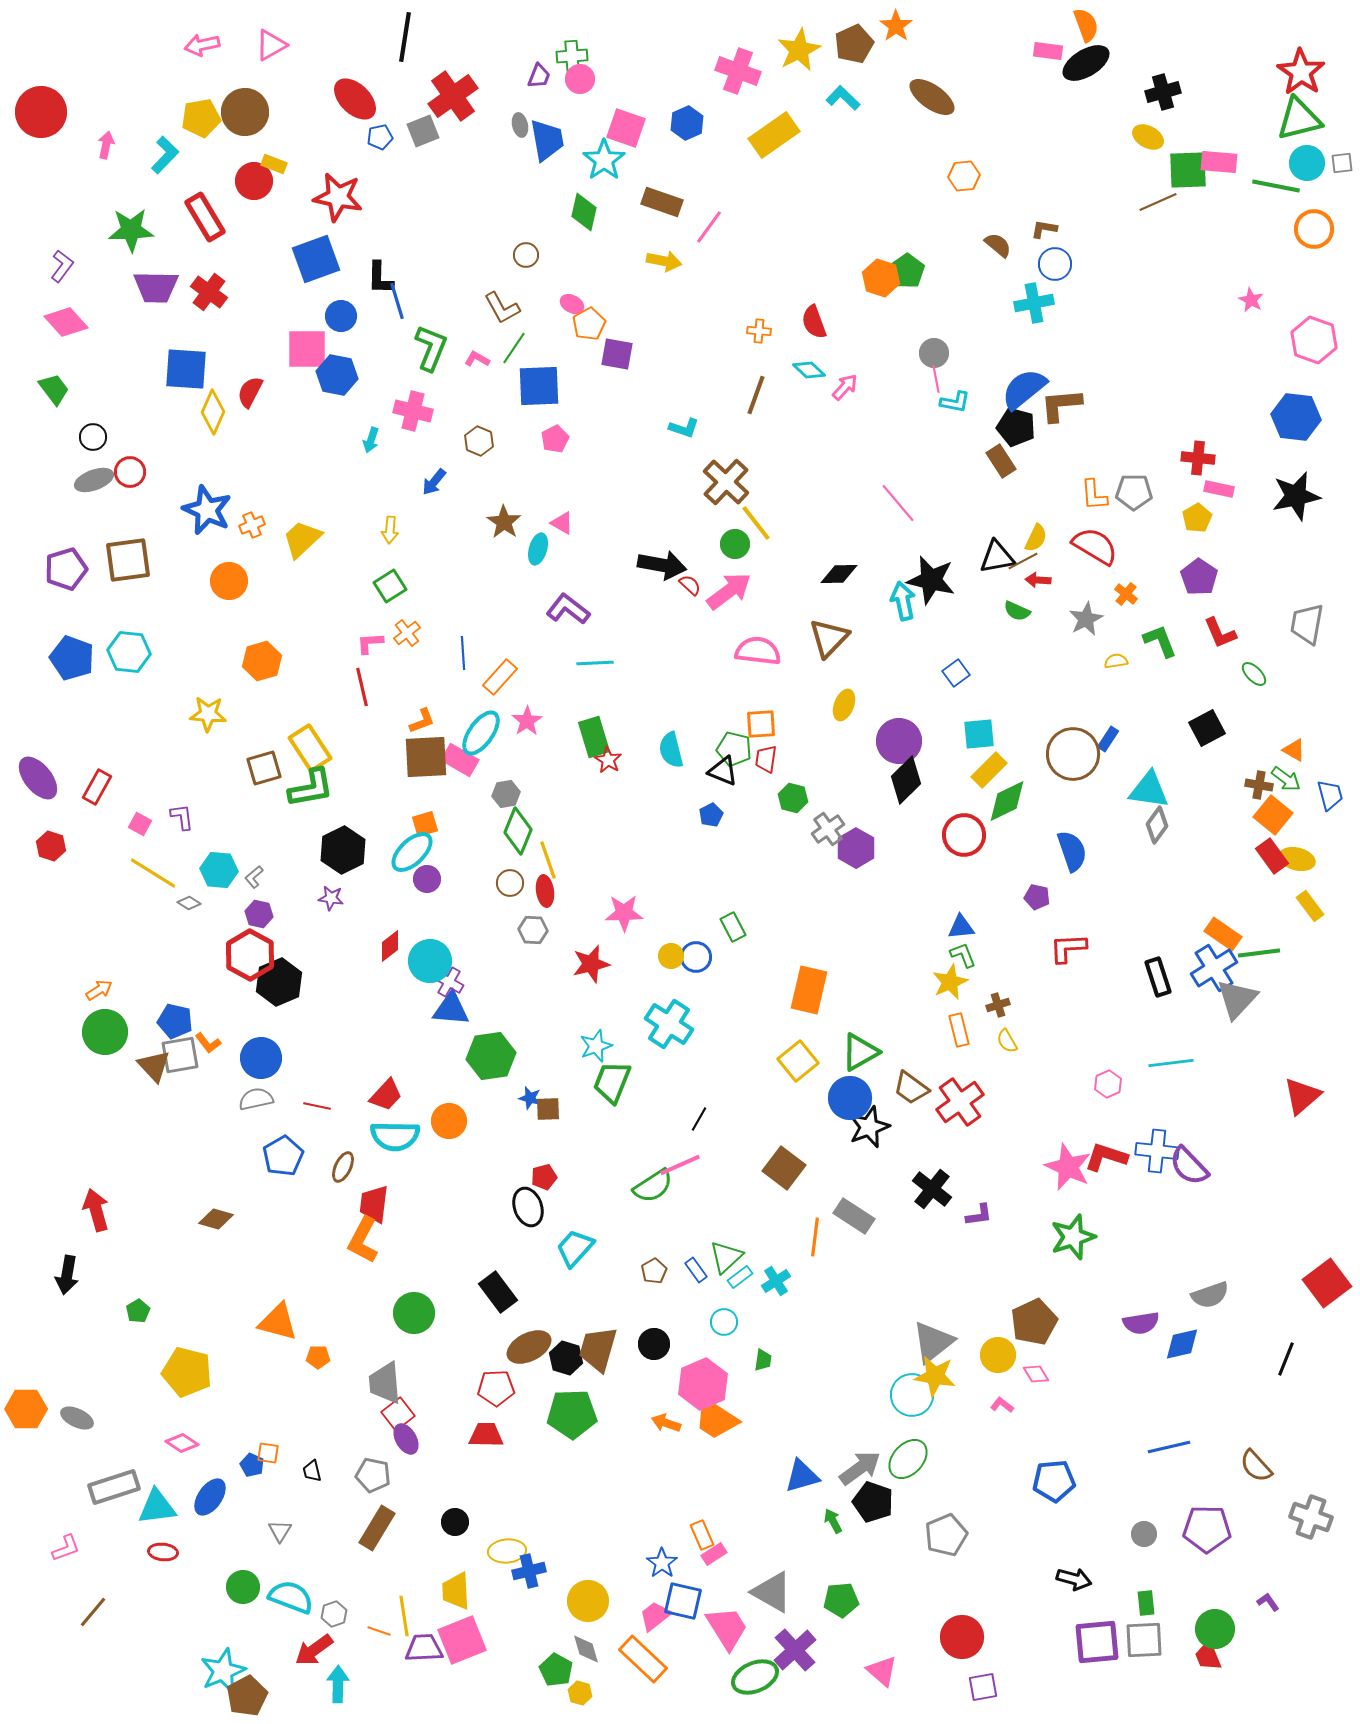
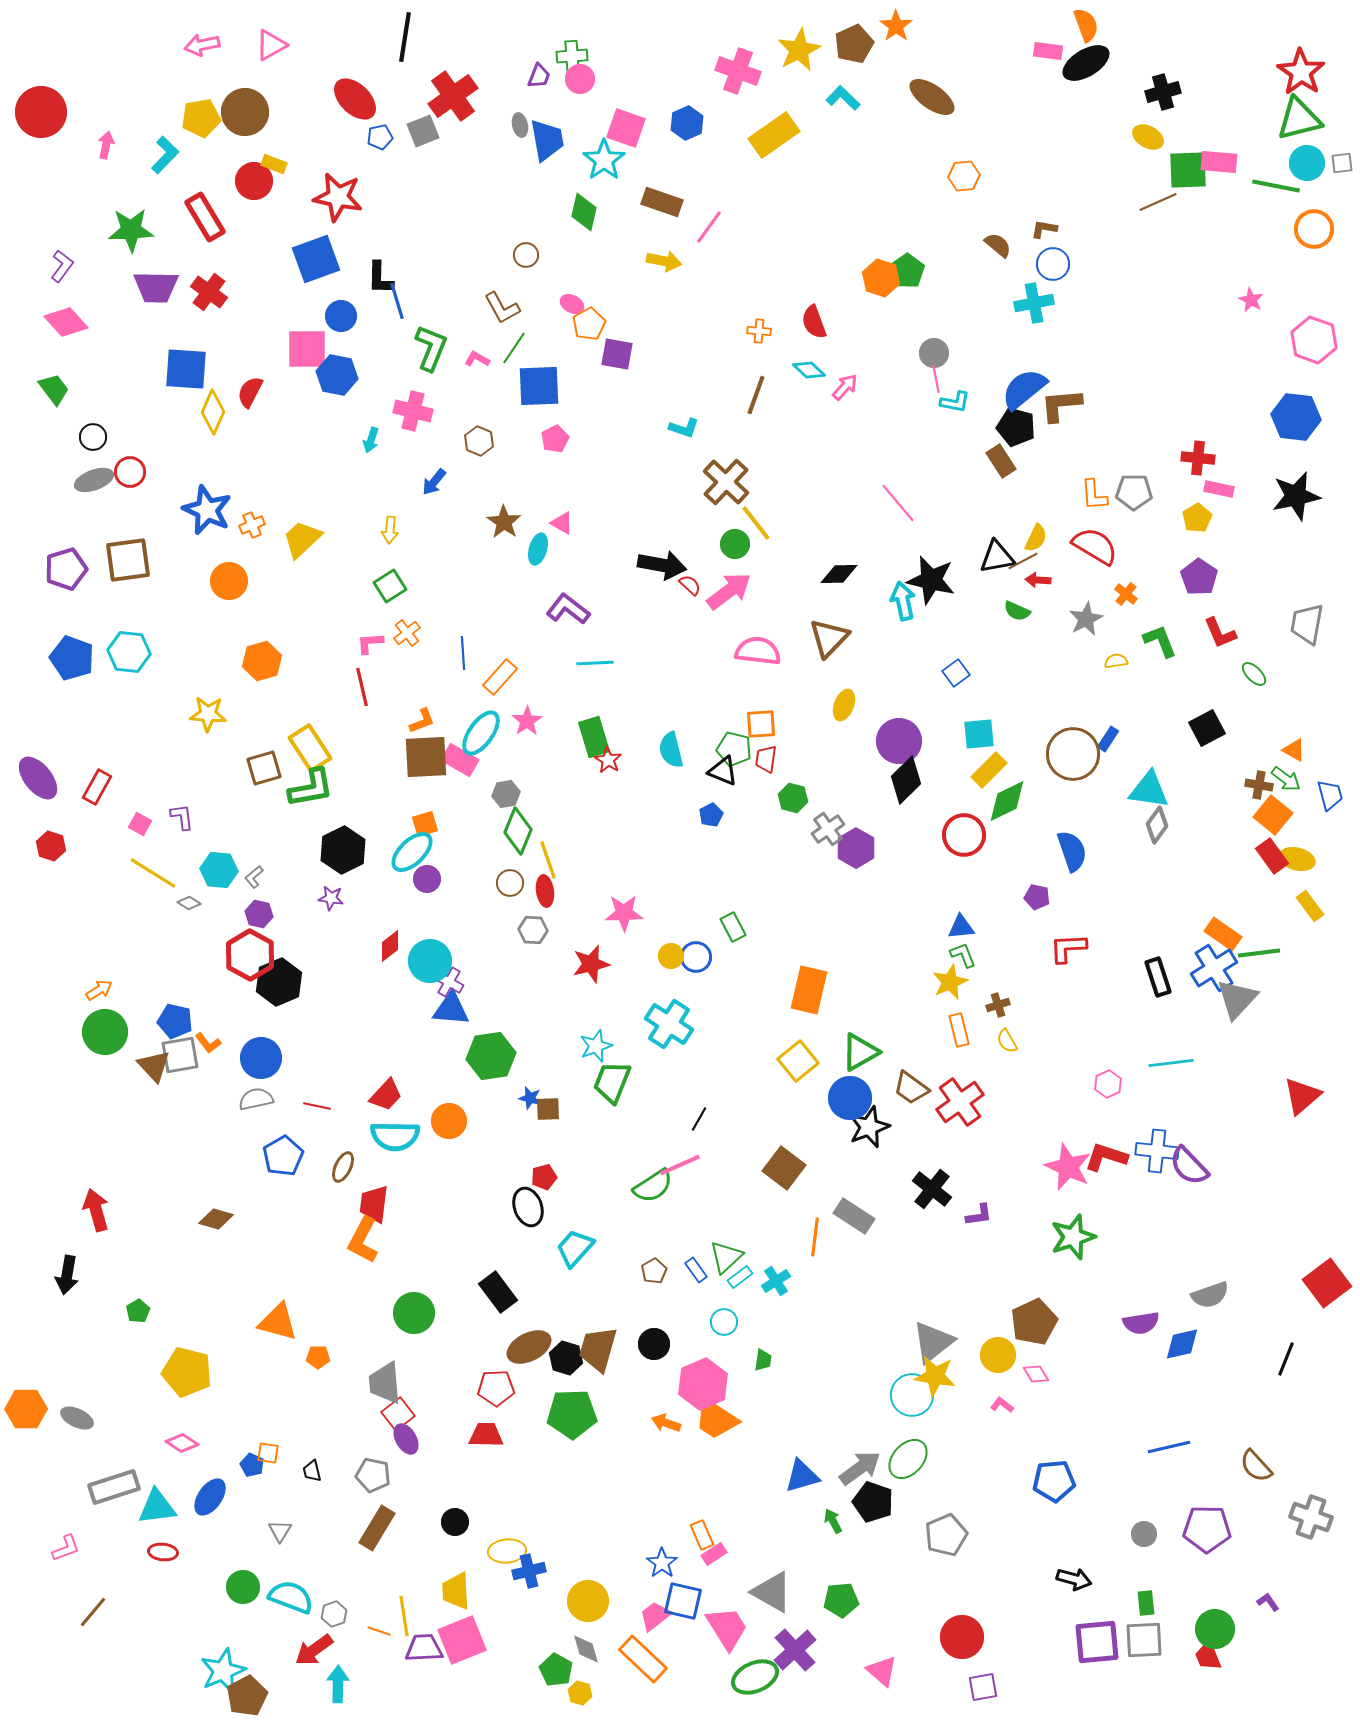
blue circle at (1055, 264): moved 2 px left
